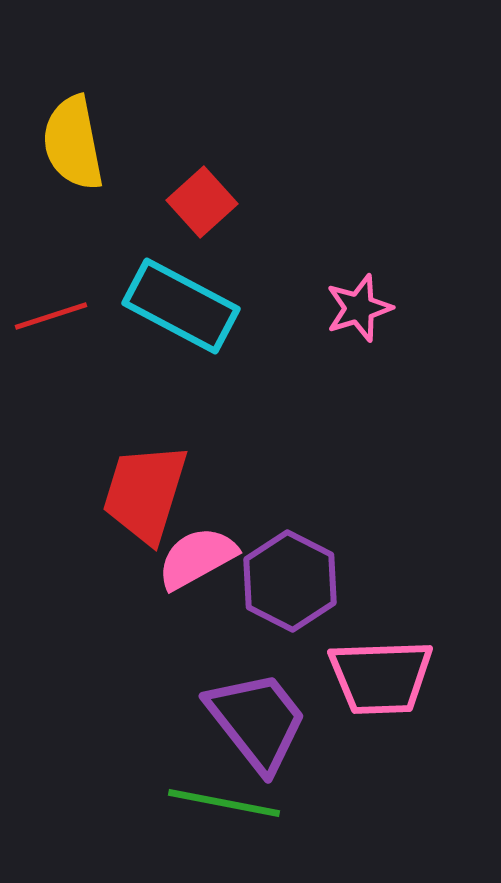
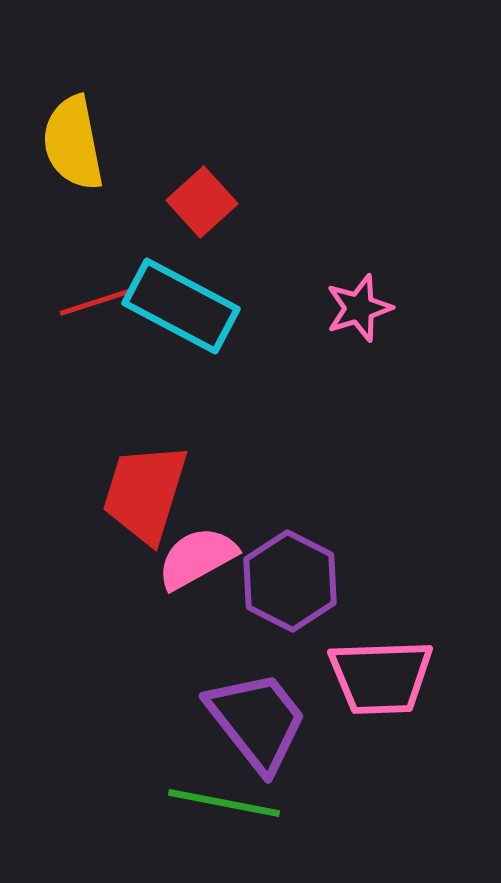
red line: moved 45 px right, 14 px up
